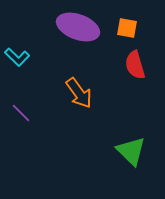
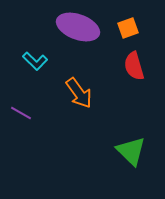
orange square: moved 1 px right; rotated 30 degrees counterclockwise
cyan L-shape: moved 18 px right, 4 px down
red semicircle: moved 1 px left, 1 px down
purple line: rotated 15 degrees counterclockwise
